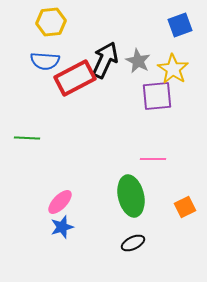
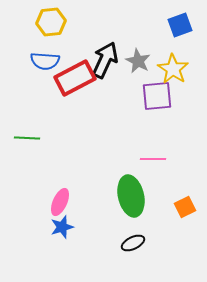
pink ellipse: rotated 20 degrees counterclockwise
